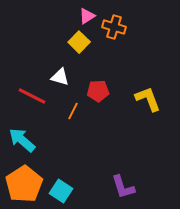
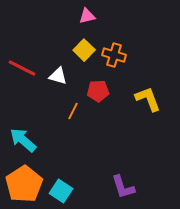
pink triangle: rotated 18 degrees clockwise
orange cross: moved 28 px down
yellow square: moved 5 px right, 8 px down
white triangle: moved 2 px left, 1 px up
red line: moved 10 px left, 28 px up
cyan arrow: moved 1 px right
